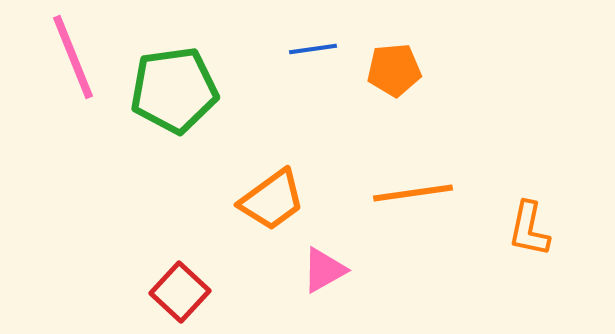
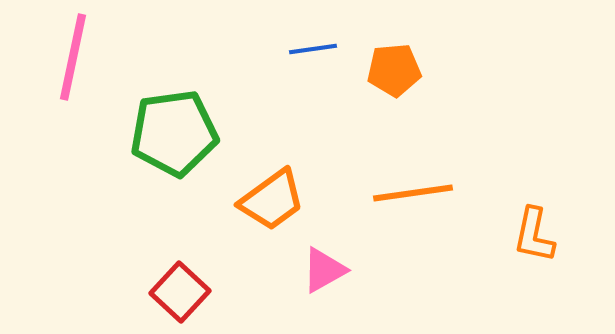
pink line: rotated 34 degrees clockwise
green pentagon: moved 43 px down
orange L-shape: moved 5 px right, 6 px down
